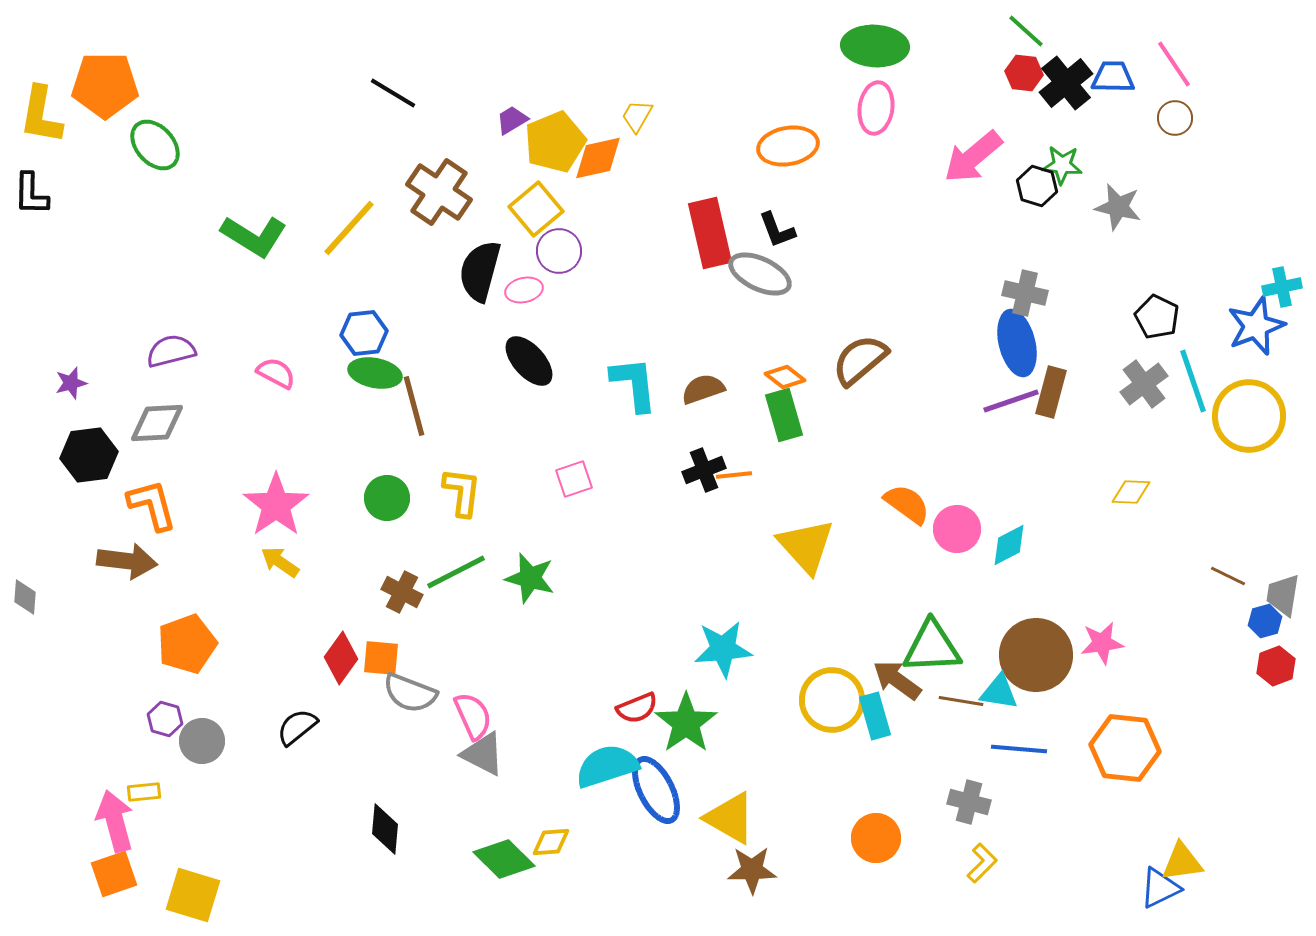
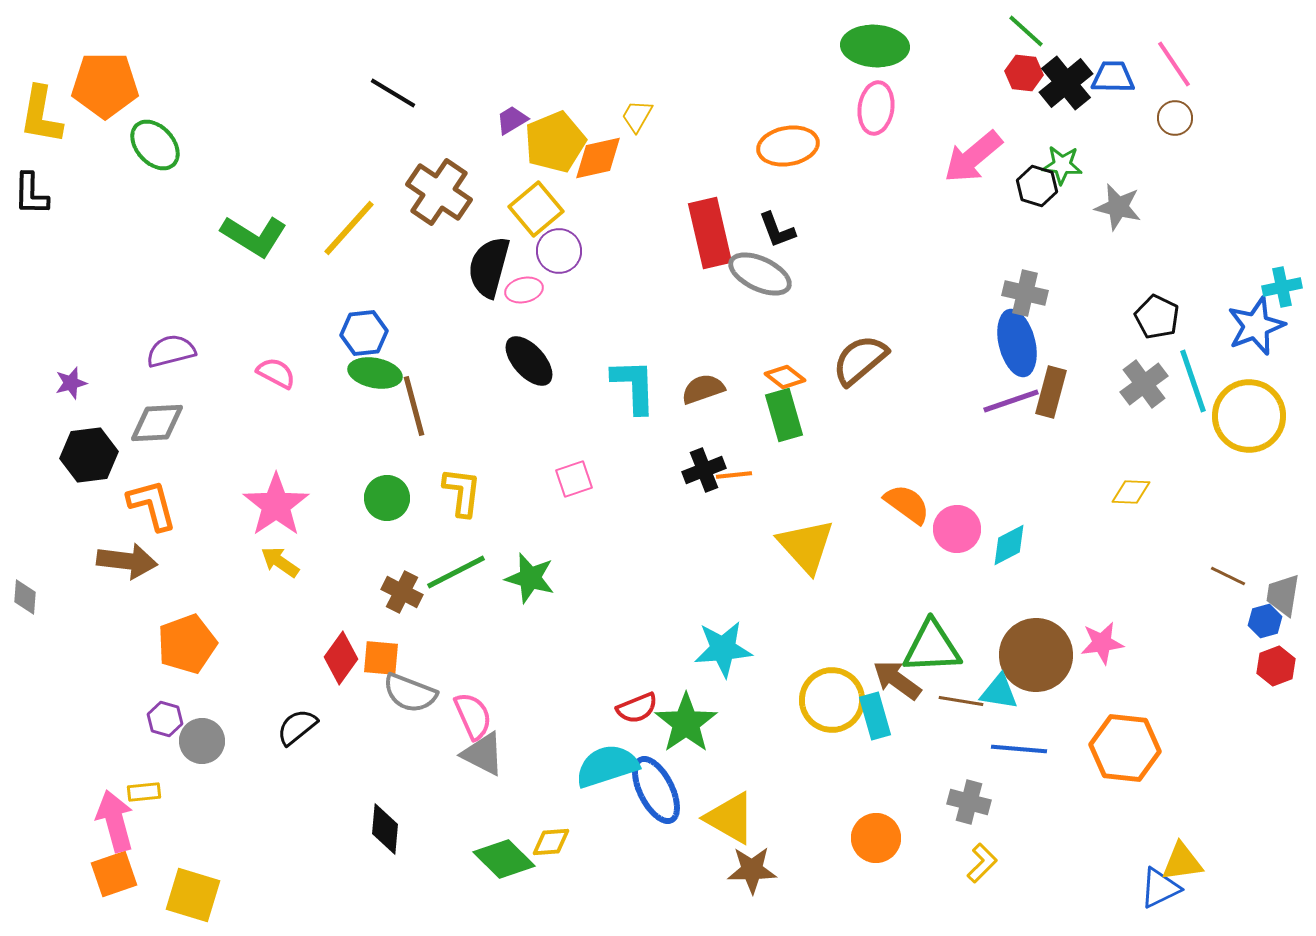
black semicircle at (480, 271): moved 9 px right, 4 px up
cyan L-shape at (634, 384): moved 2 px down; rotated 4 degrees clockwise
